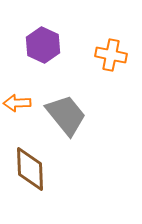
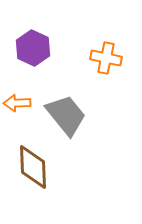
purple hexagon: moved 10 px left, 3 px down
orange cross: moved 5 px left, 3 px down
brown diamond: moved 3 px right, 2 px up
